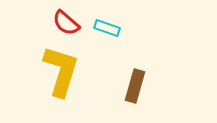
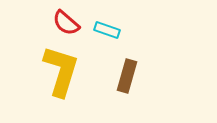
cyan rectangle: moved 2 px down
brown rectangle: moved 8 px left, 10 px up
